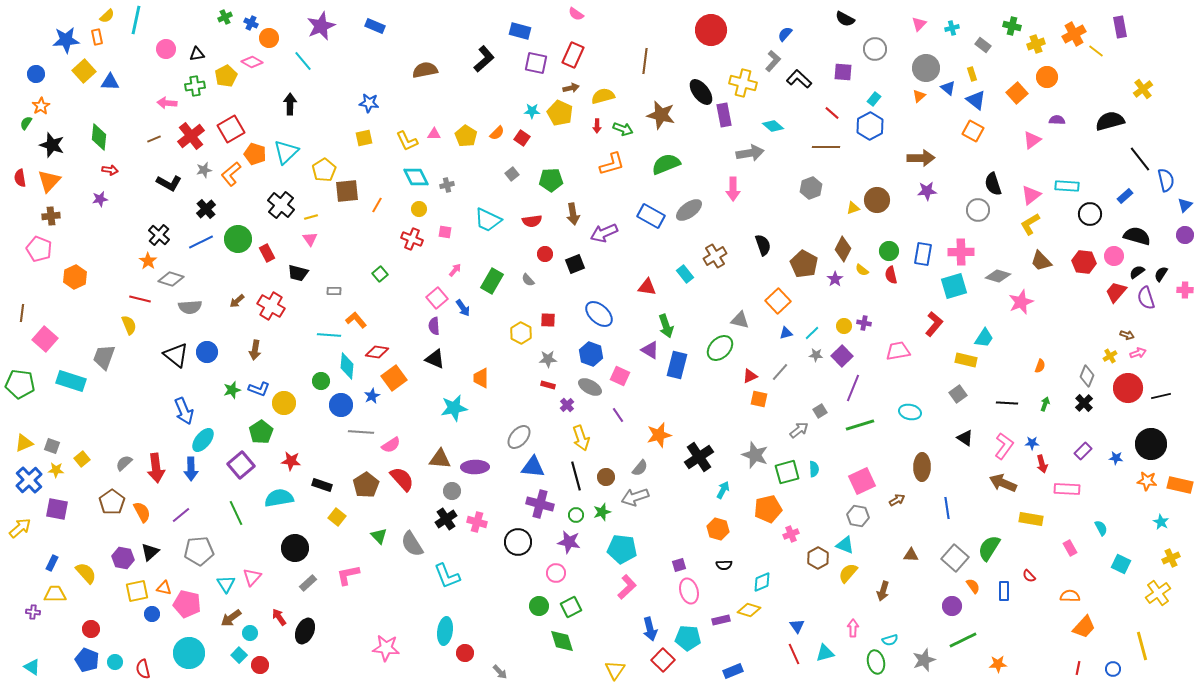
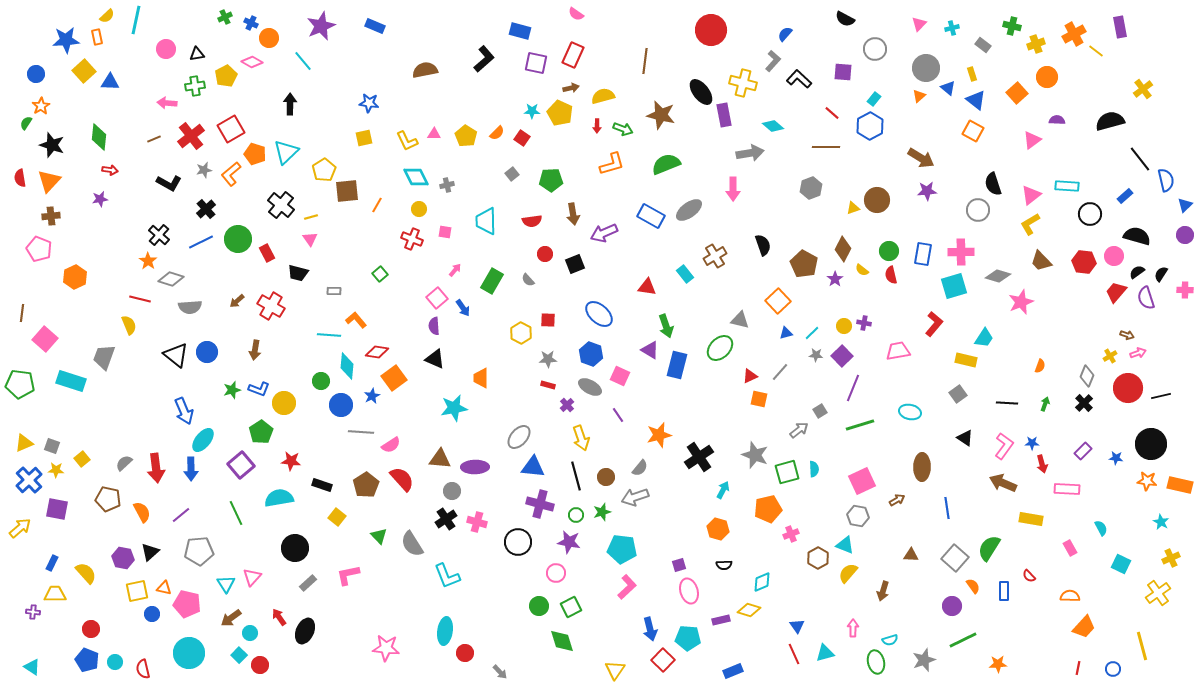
brown arrow at (921, 158): rotated 32 degrees clockwise
cyan trapezoid at (488, 220): moved 2 px left, 1 px down; rotated 64 degrees clockwise
brown pentagon at (112, 502): moved 4 px left, 3 px up; rotated 25 degrees counterclockwise
